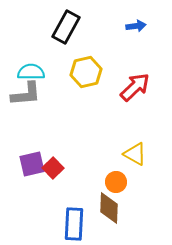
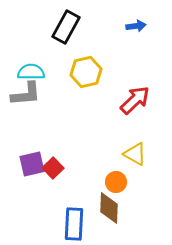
red arrow: moved 13 px down
